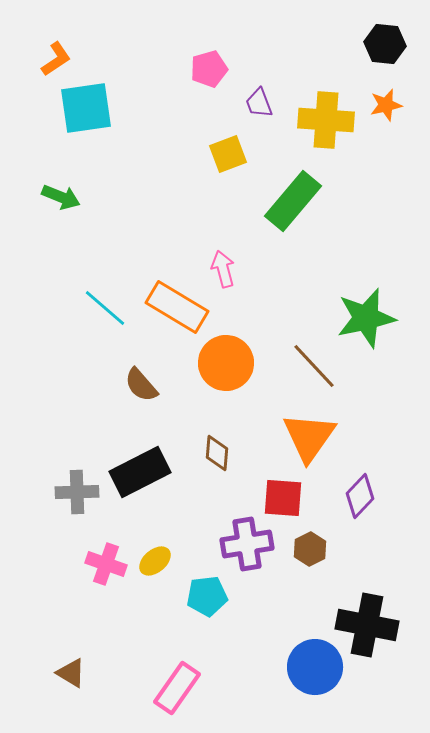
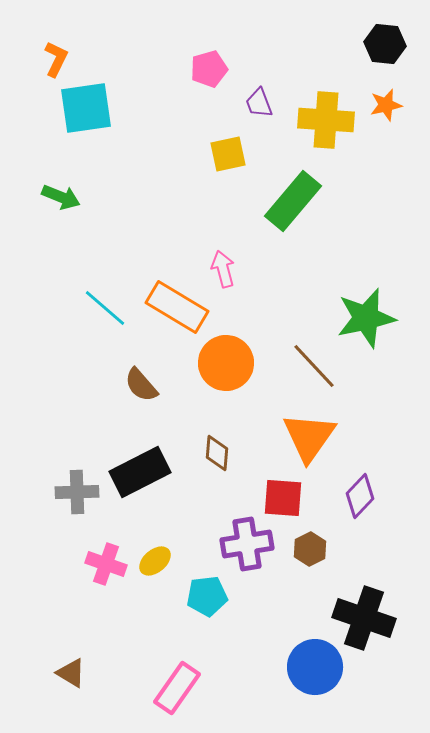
orange L-shape: rotated 30 degrees counterclockwise
yellow square: rotated 9 degrees clockwise
black cross: moved 3 px left, 7 px up; rotated 8 degrees clockwise
